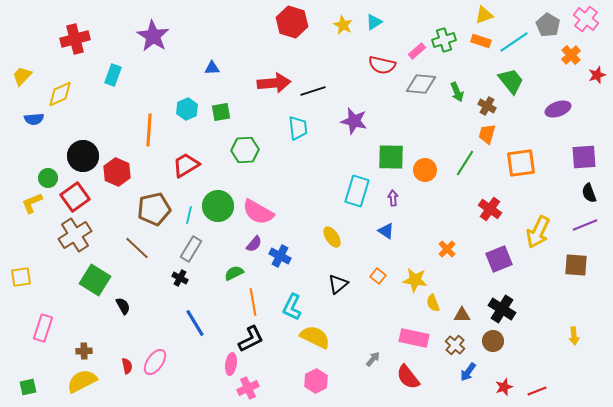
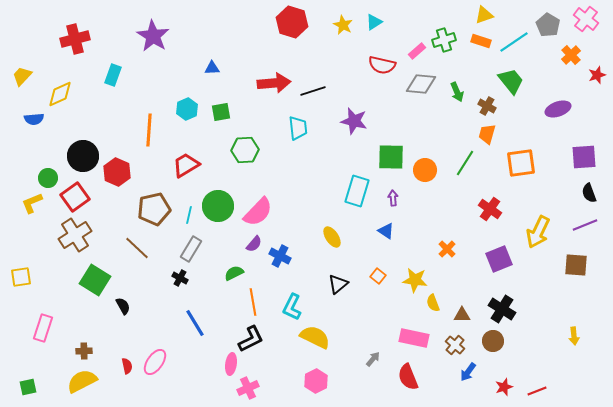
pink semicircle at (258, 212): rotated 76 degrees counterclockwise
red semicircle at (408, 377): rotated 16 degrees clockwise
